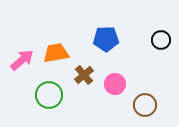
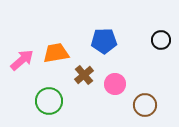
blue pentagon: moved 2 px left, 2 px down
green circle: moved 6 px down
